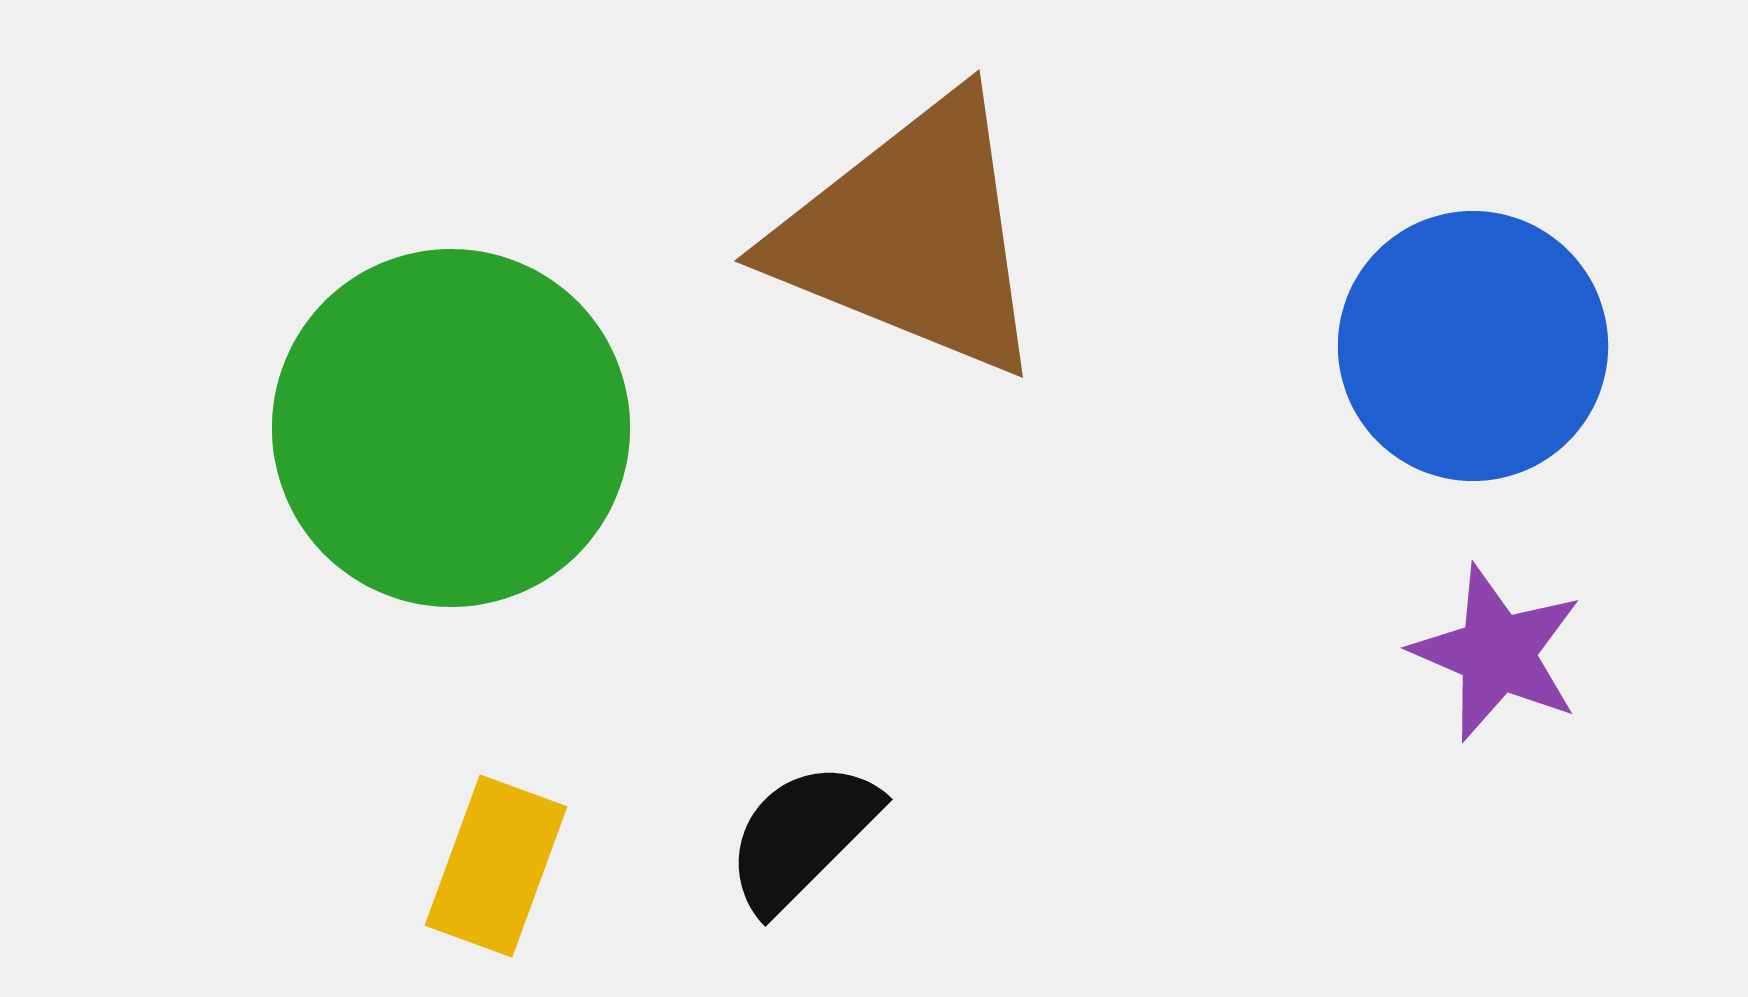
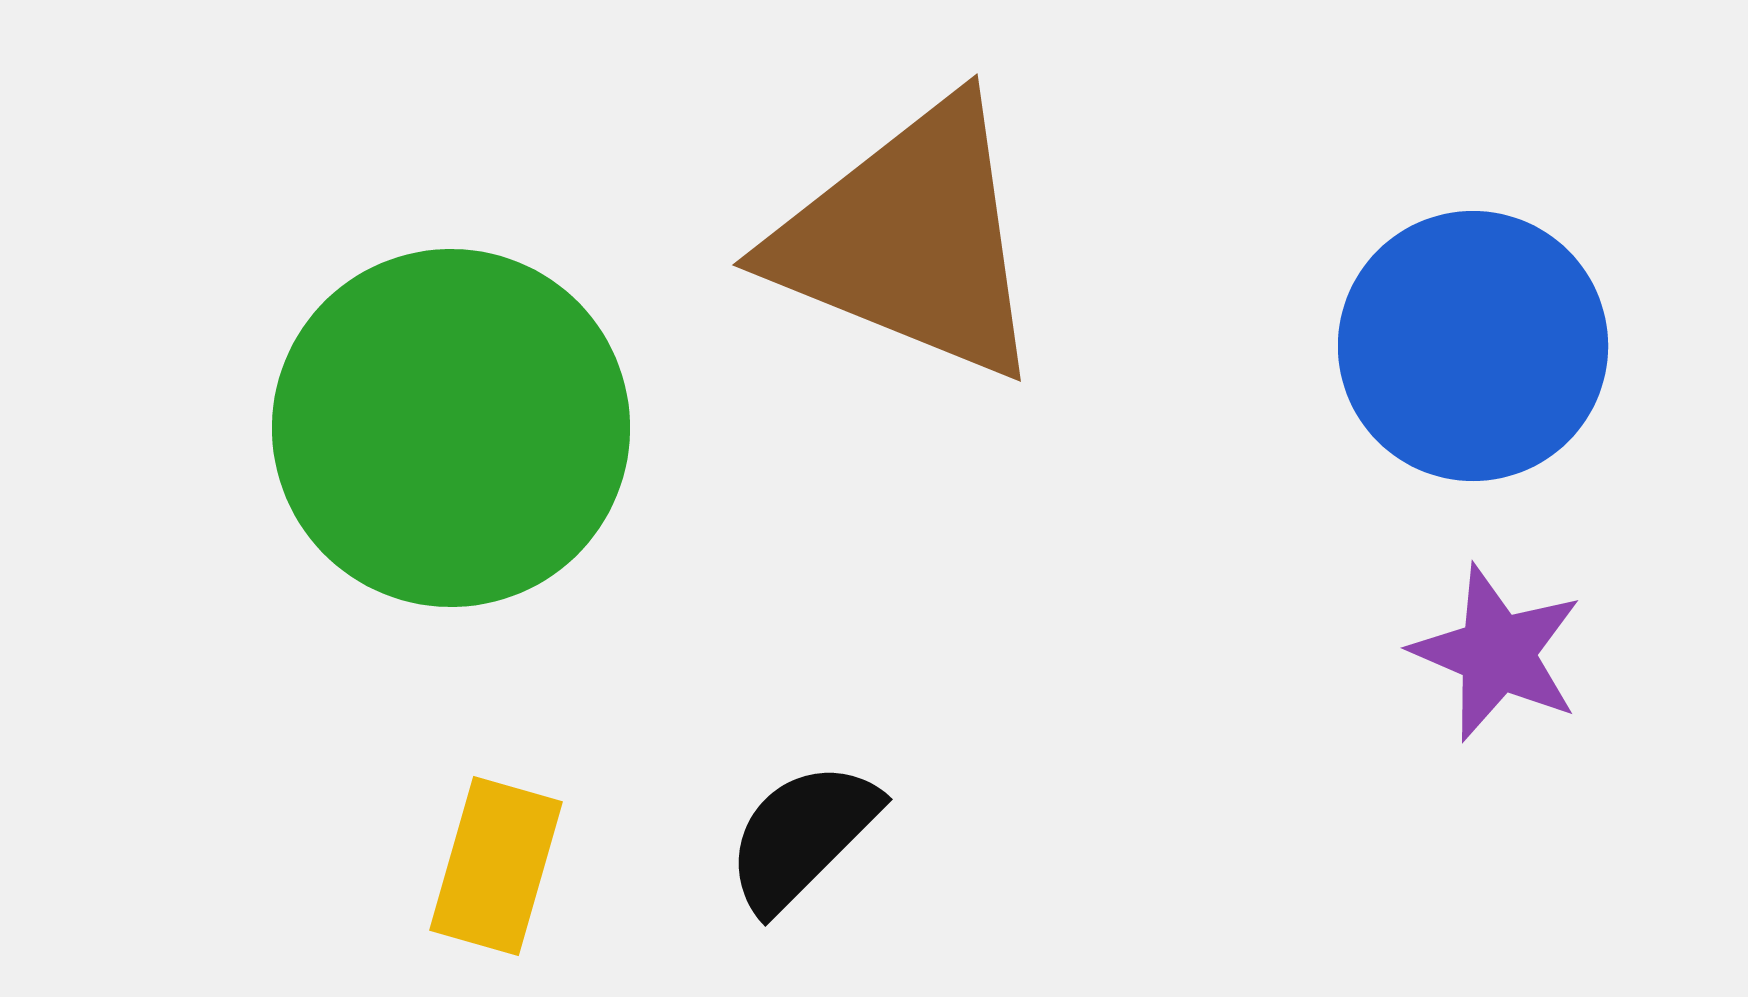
brown triangle: moved 2 px left, 4 px down
yellow rectangle: rotated 4 degrees counterclockwise
